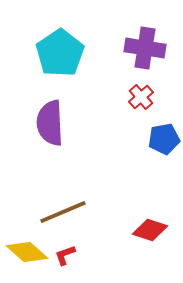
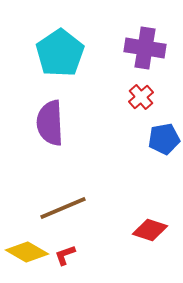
brown line: moved 4 px up
yellow diamond: rotated 12 degrees counterclockwise
